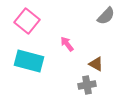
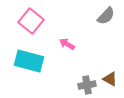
pink square: moved 4 px right
pink arrow: rotated 21 degrees counterclockwise
brown triangle: moved 14 px right, 15 px down
